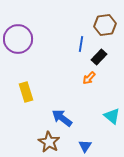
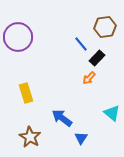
brown hexagon: moved 2 px down
purple circle: moved 2 px up
blue line: rotated 49 degrees counterclockwise
black rectangle: moved 2 px left, 1 px down
yellow rectangle: moved 1 px down
cyan triangle: moved 3 px up
brown star: moved 19 px left, 5 px up
blue triangle: moved 4 px left, 8 px up
